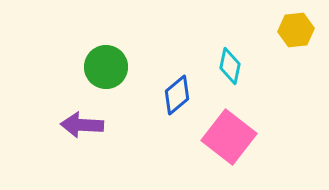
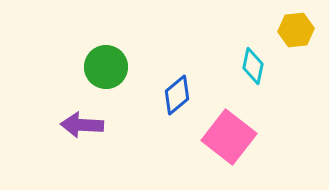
cyan diamond: moved 23 px right
